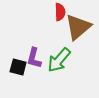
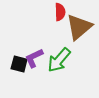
brown triangle: moved 1 px right
purple L-shape: rotated 50 degrees clockwise
black square: moved 1 px right, 3 px up
